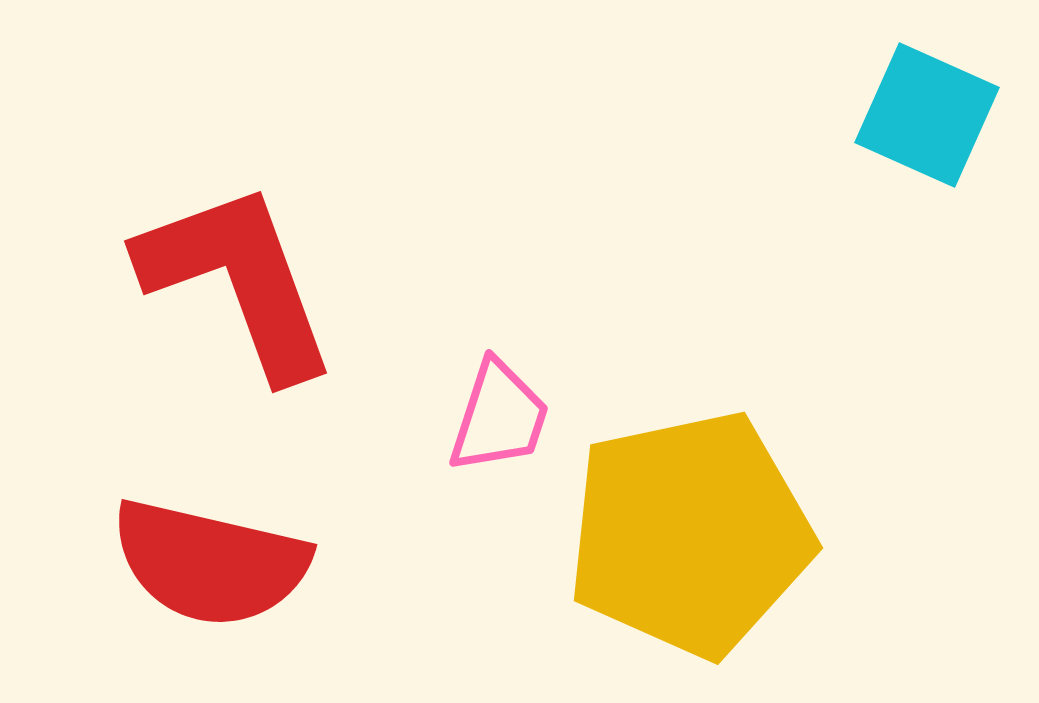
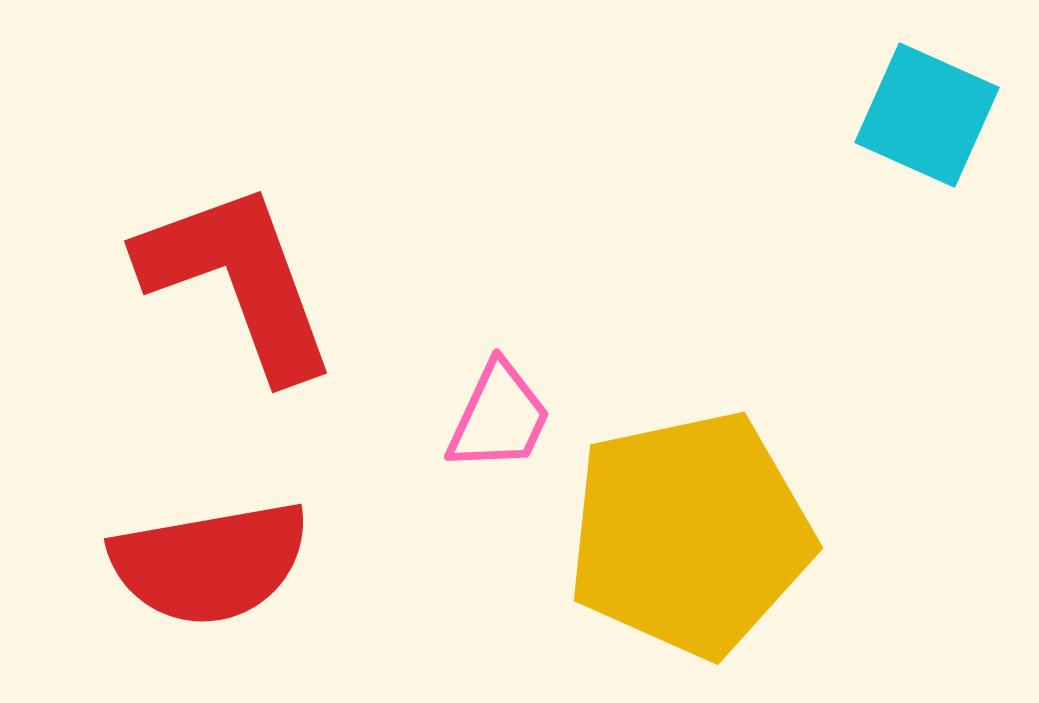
pink trapezoid: rotated 7 degrees clockwise
red semicircle: rotated 23 degrees counterclockwise
